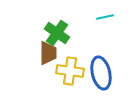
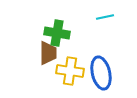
green cross: rotated 25 degrees counterclockwise
